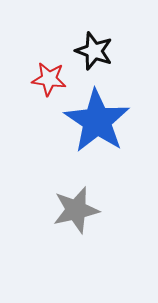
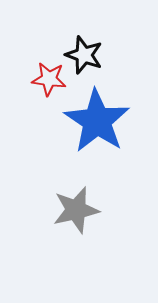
black star: moved 10 px left, 4 px down
